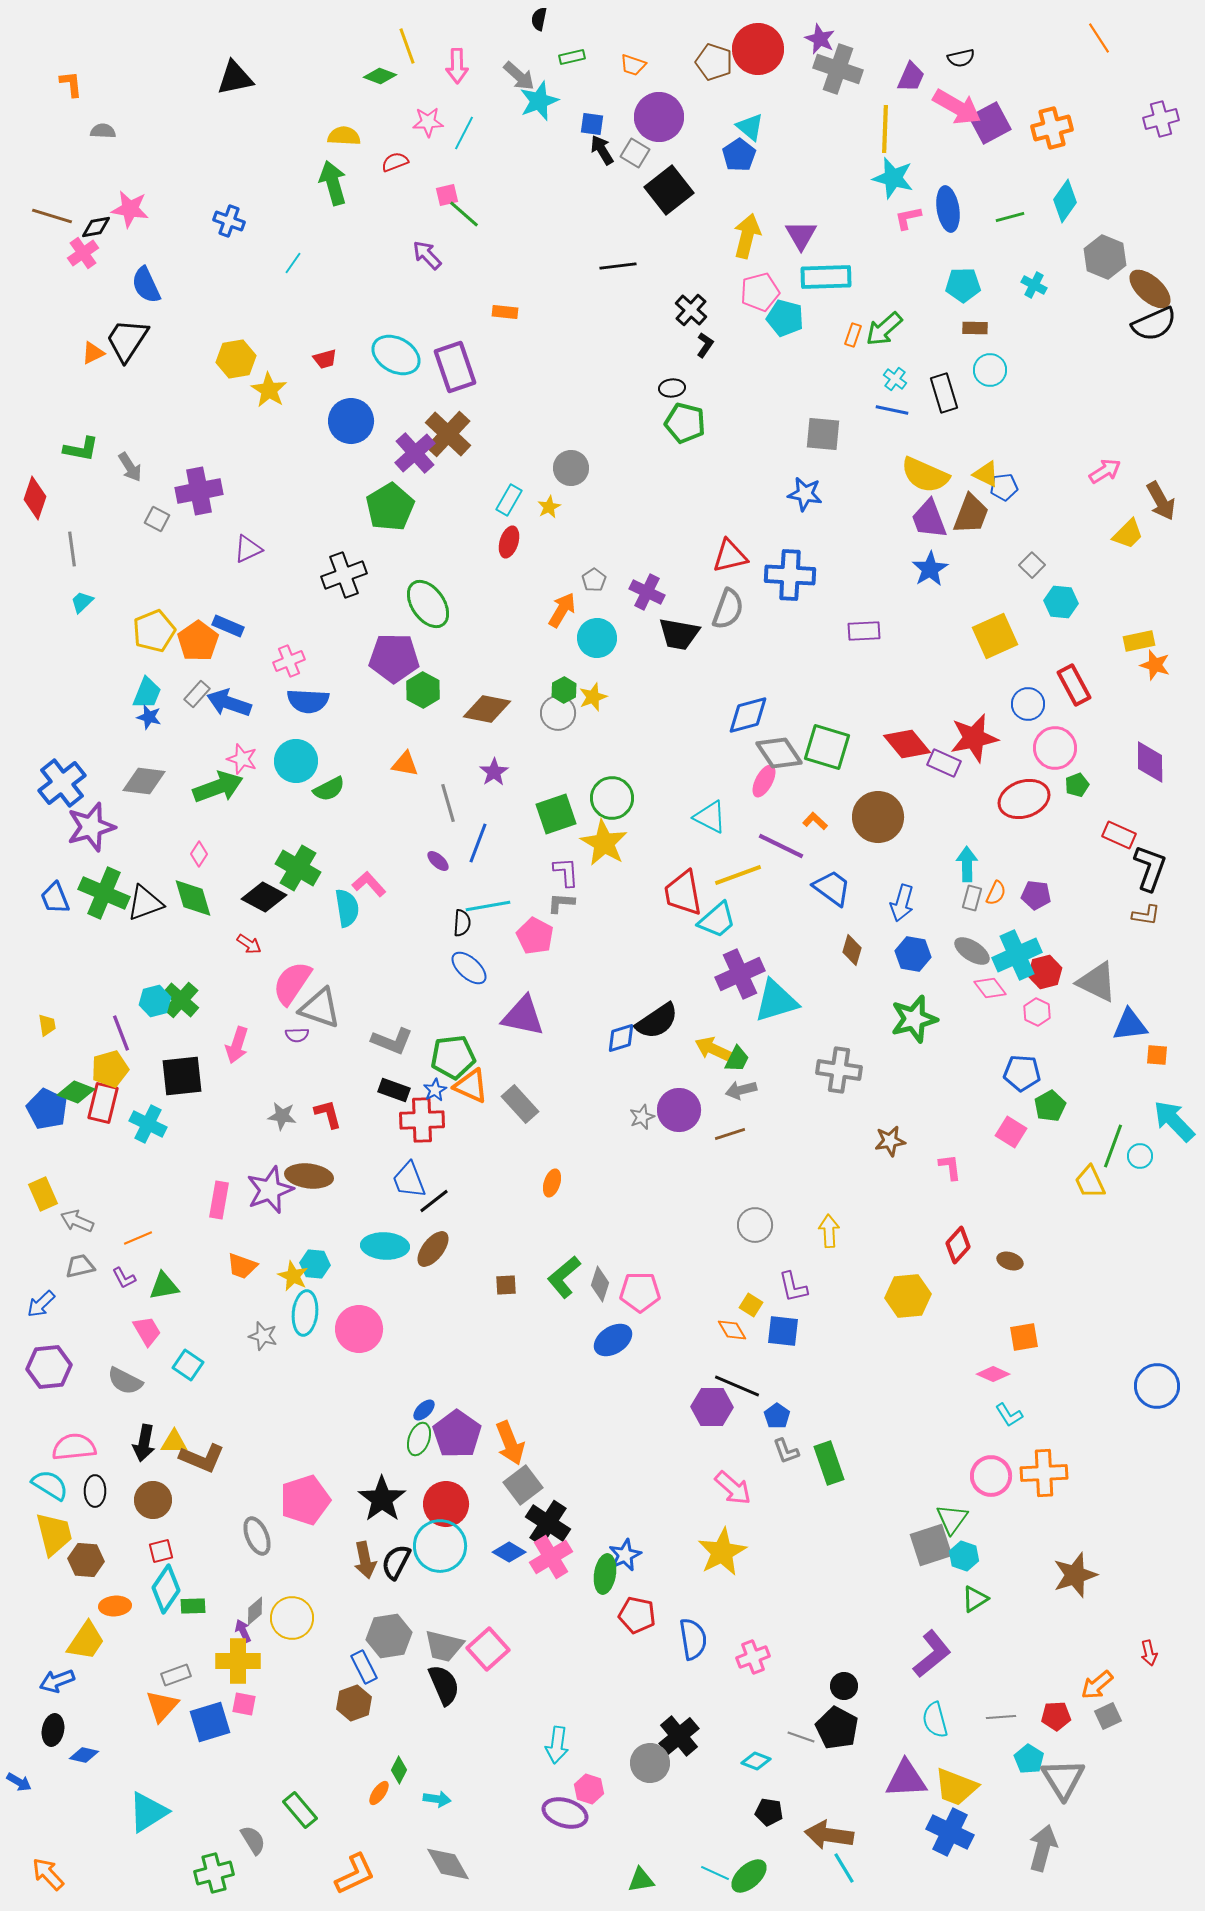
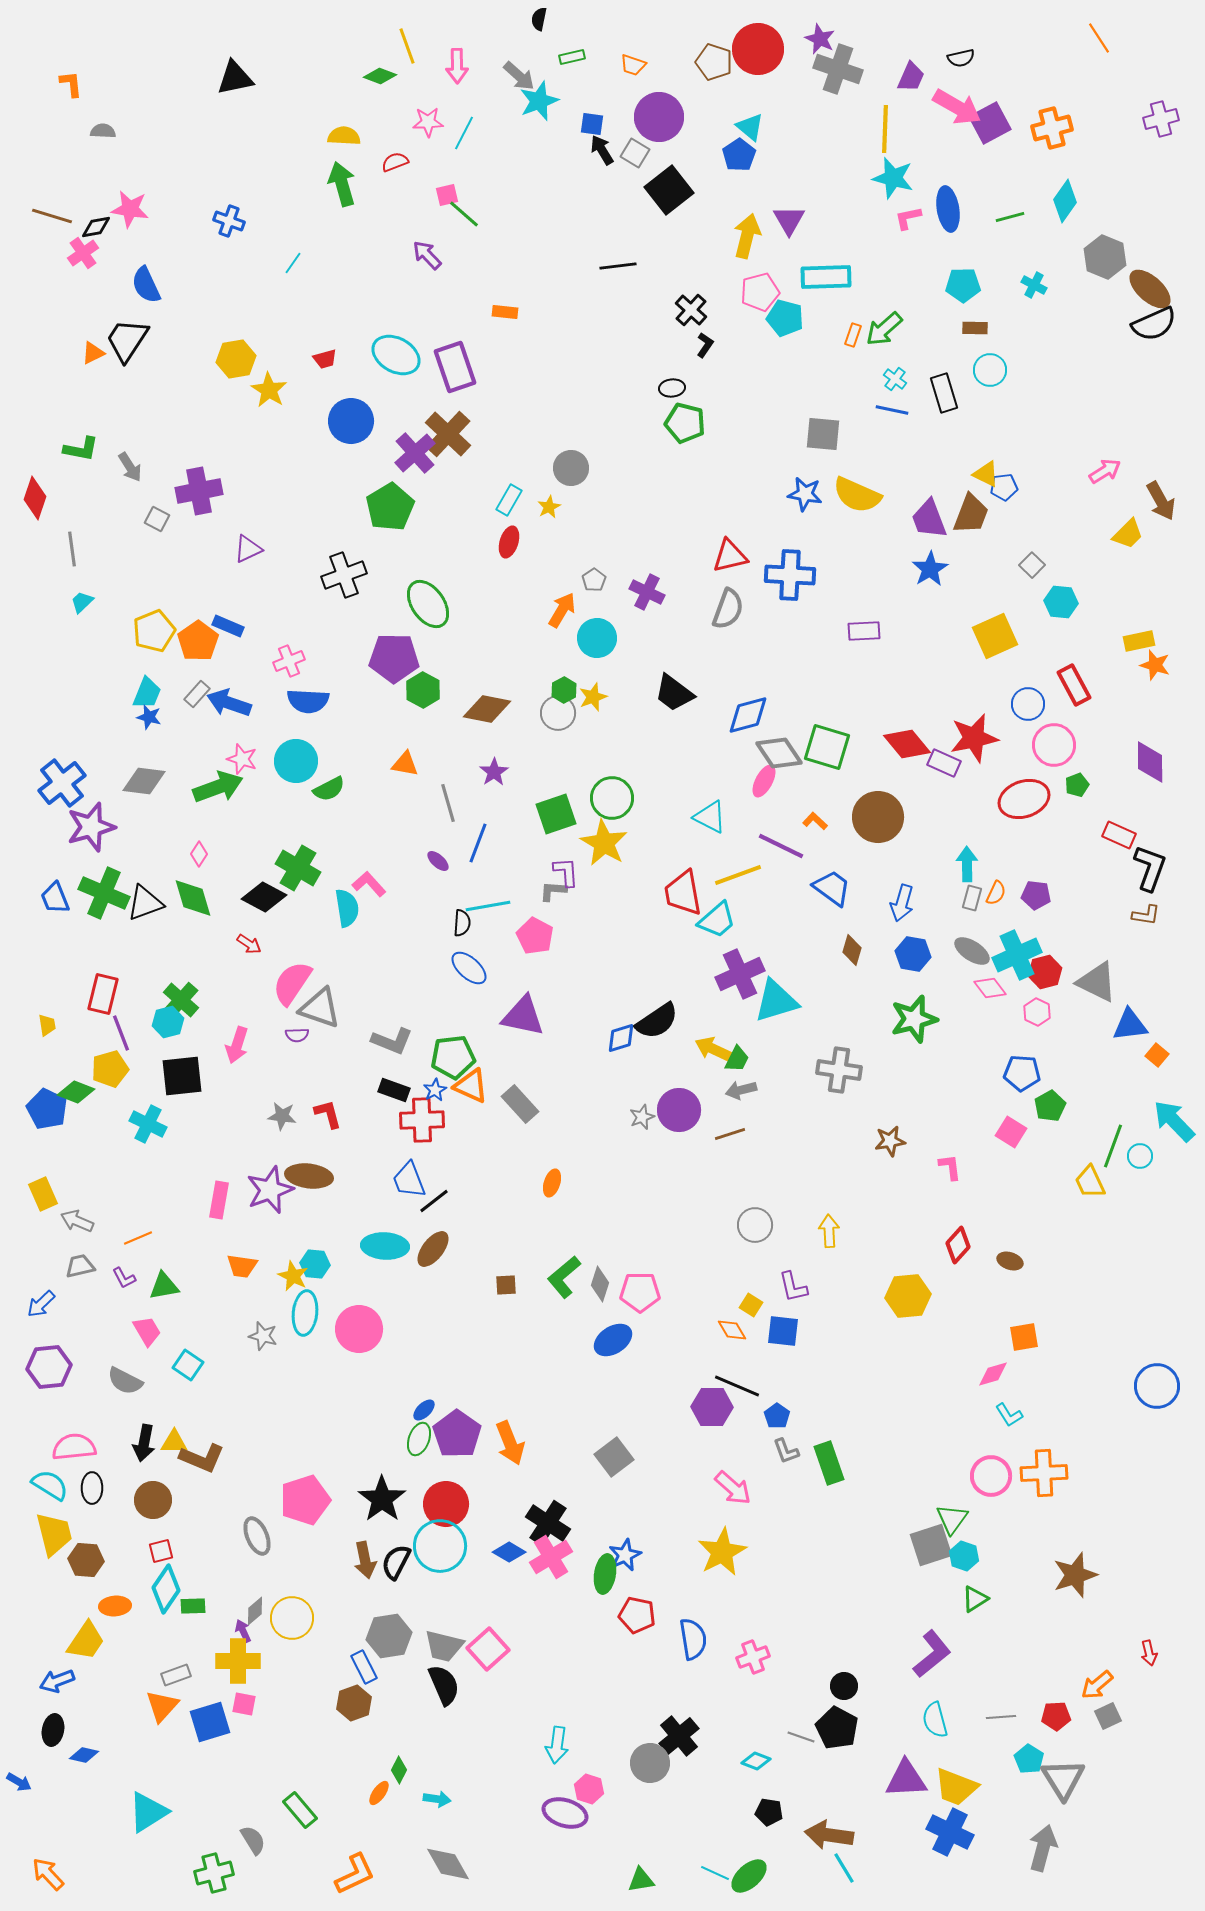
green arrow at (333, 183): moved 9 px right, 1 px down
purple triangle at (801, 235): moved 12 px left, 15 px up
yellow semicircle at (925, 475): moved 68 px left, 20 px down
black trapezoid at (679, 634): moved 5 px left, 59 px down; rotated 27 degrees clockwise
pink circle at (1055, 748): moved 1 px left, 3 px up
gray L-shape at (561, 903): moved 8 px left, 12 px up
cyan hexagon at (155, 1001): moved 13 px right, 21 px down
orange square at (1157, 1055): rotated 35 degrees clockwise
red rectangle at (103, 1103): moved 109 px up
orange trapezoid at (242, 1266): rotated 12 degrees counterclockwise
pink diamond at (993, 1374): rotated 40 degrees counterclockwise
gray square at (523, 1485): moved 91 px right, 28 px up
black ellipse at (95, 1491): moved 3 px left, 3 px up
